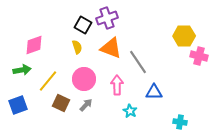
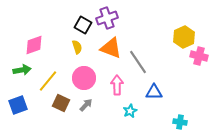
yellow hexagon: moved 1 px down; rotated 25 degrees counterclockwise
pink circle: moved 1 px up
cyan star: rotated 16 degrees clockwise
